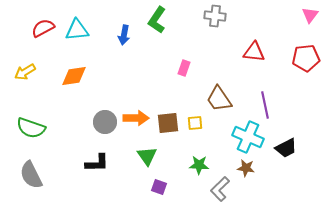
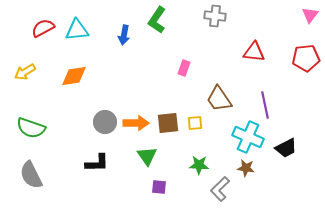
orange arrow: moved 5 px down
purple square: rotated 14 degrees counterclockwise
